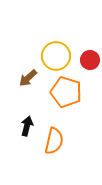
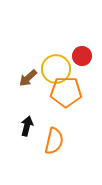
yellow circle: moved 13 px down
red circle: moved 8 px left, 4 px up
orange pentagon: rotated 16 degrees counterclockwise
